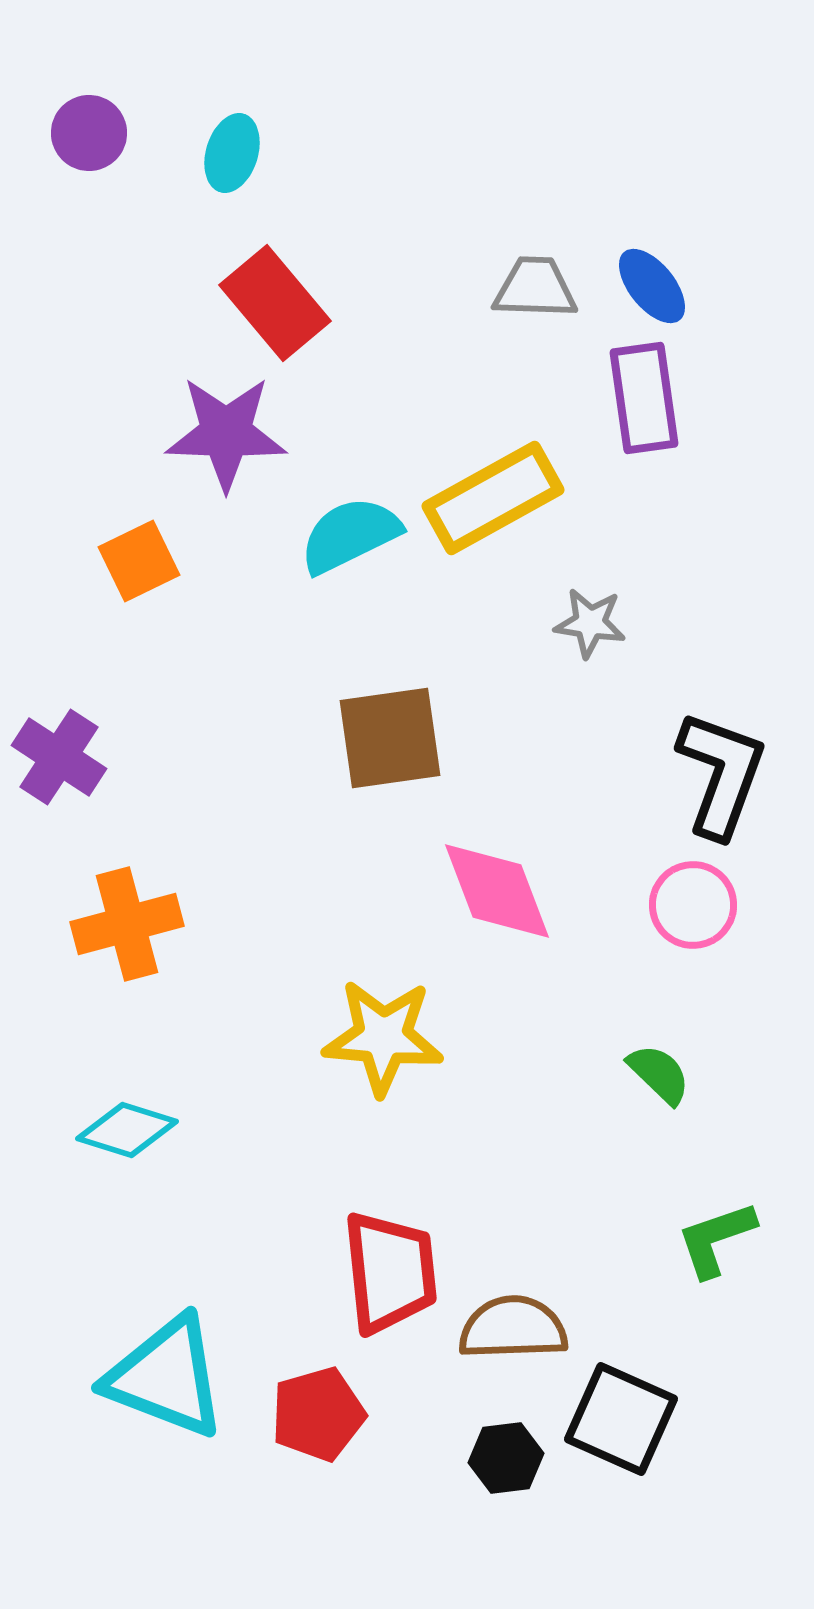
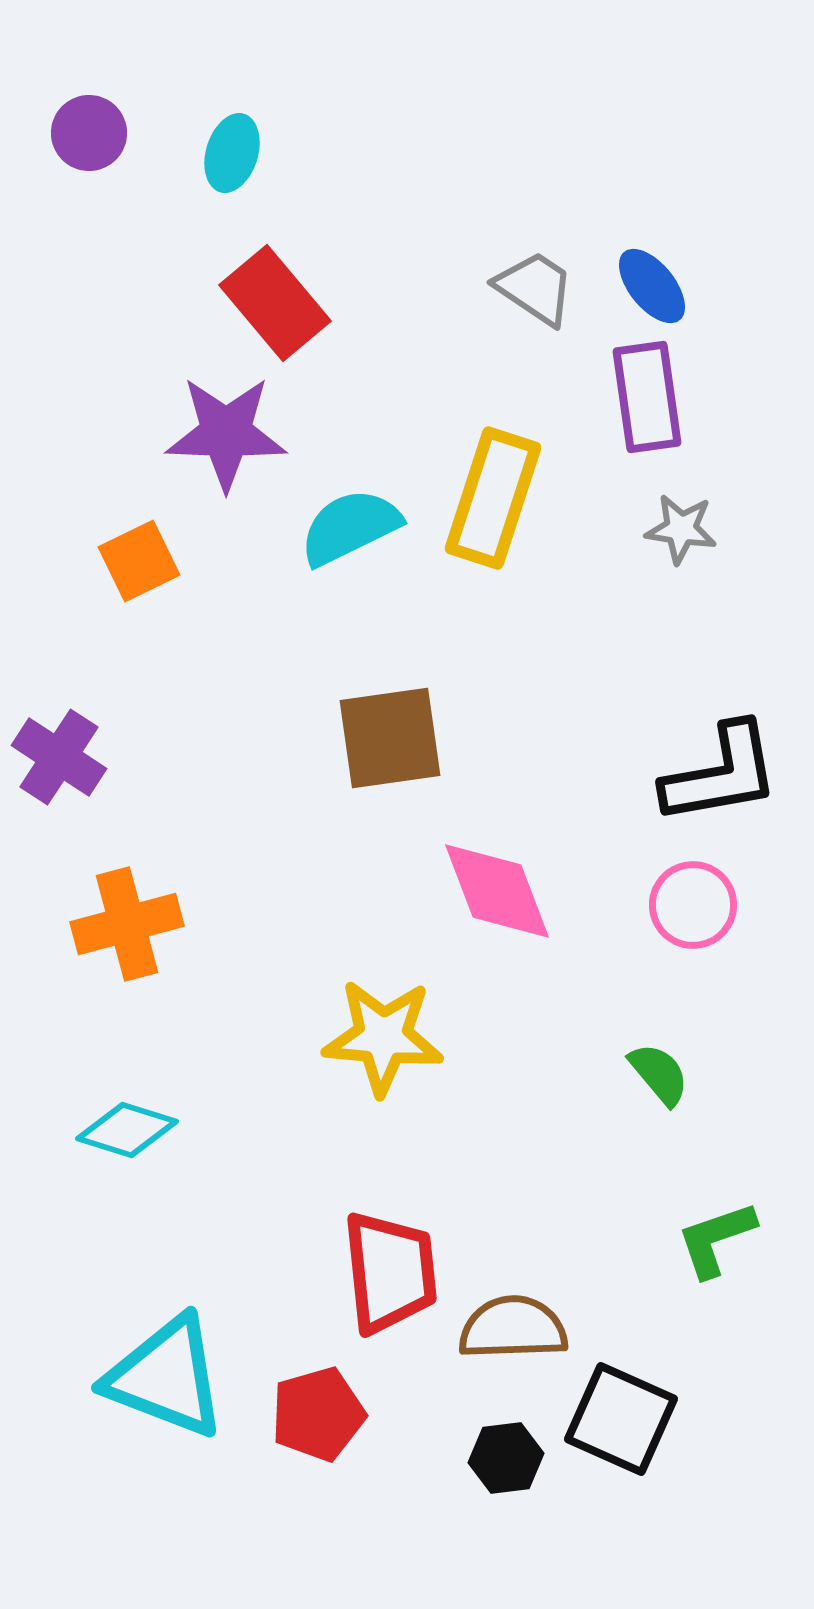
gray trapezoid: rotated 32 degrees clockwise
purple rectangle: moved 3 px right, 1 px up
yellow rectangle: rotated 43 degrees counterclockwise
cyan semicircle: moved 8 px up
gray star: moved 91 px right, 94 px up
black L-shape: rotated 60 degrees clockwise
green semicircle: rotated 6 degrees clockwise
